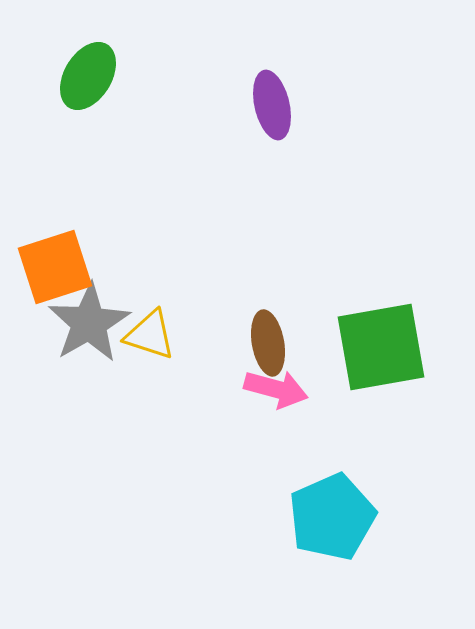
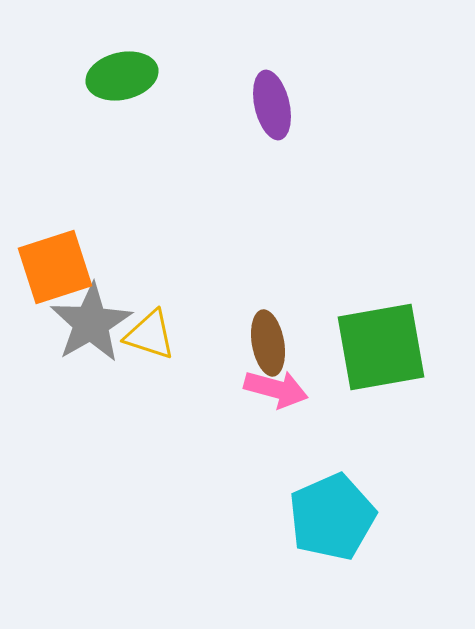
green ellipse: moved 34 px right; rotated 46 degrees clockwise
gray star: moved 2 px right
